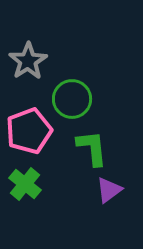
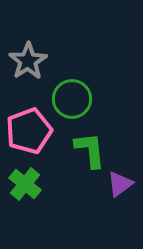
green L-shape: moved 2 px left, 2 px down
purple triangle: moved 11 px right, 6 px up
